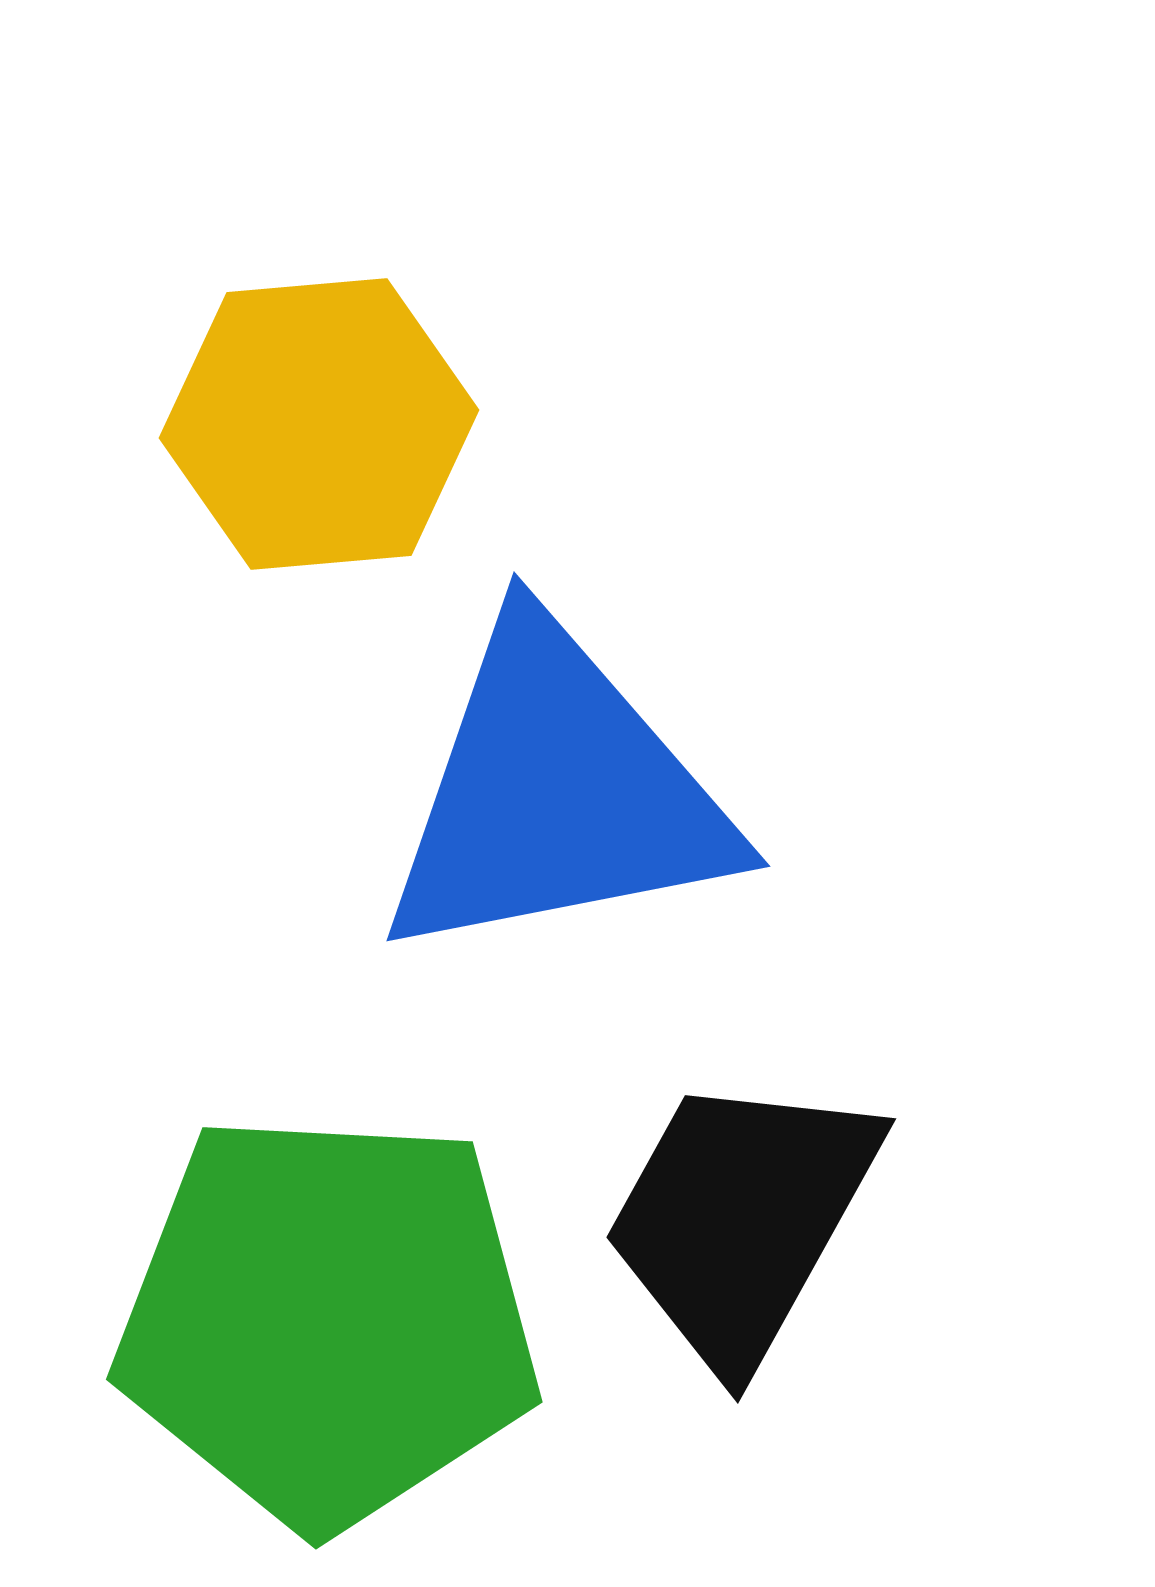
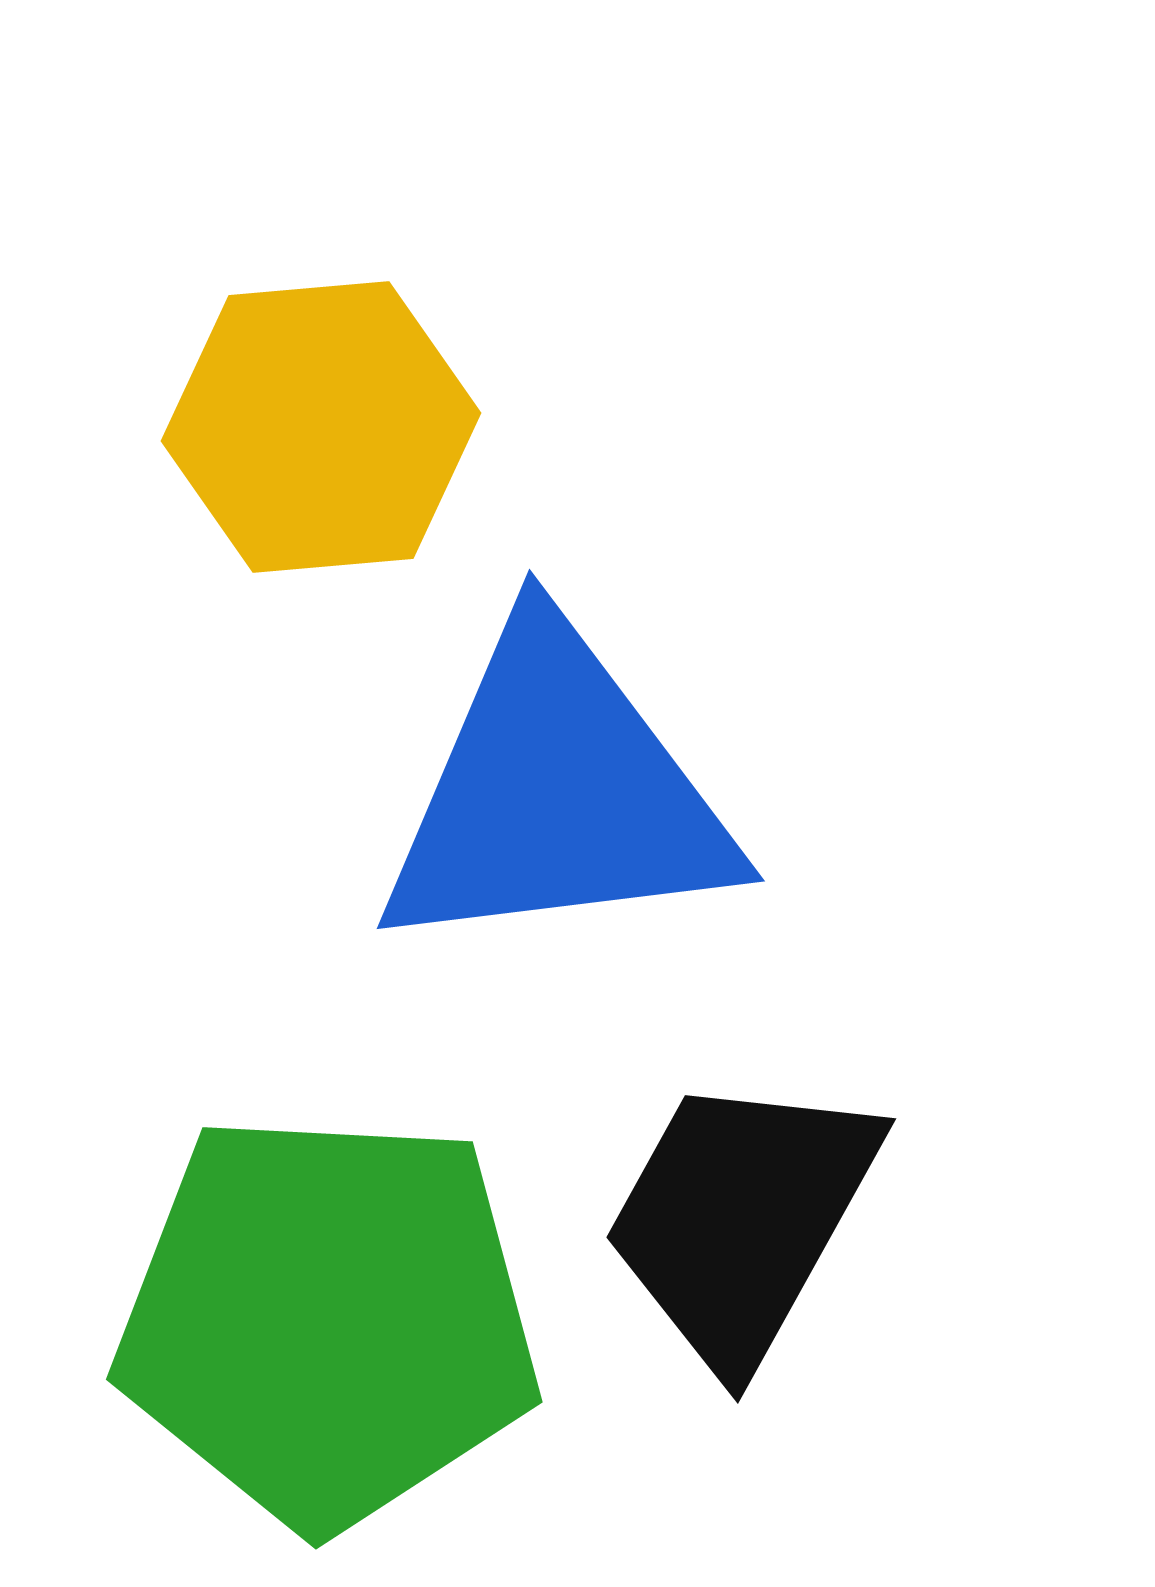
yellow hexagon: moved 2 px right, 3 px down
blue triangle: rotated 4 degrees clockwise
